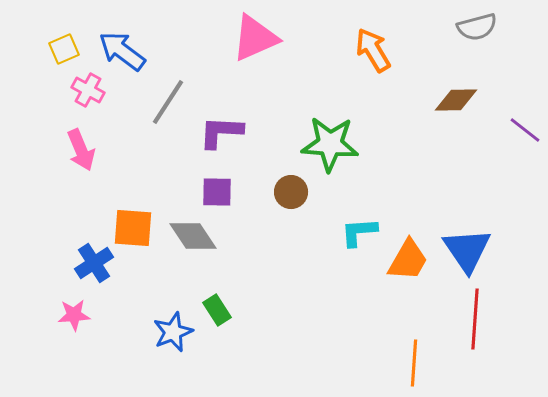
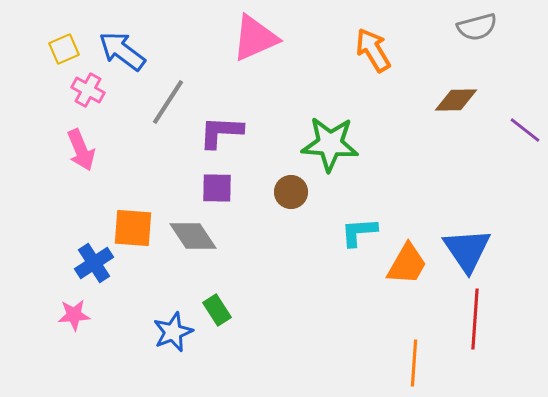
purple square: moved 4 px up
orange trapezoid: moved 1 px left, 4 px down
